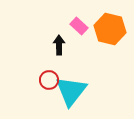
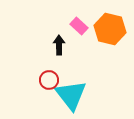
cyan triangle: moved 4 px down; rotated 16 degrees counterclockwise
